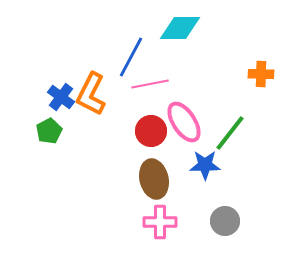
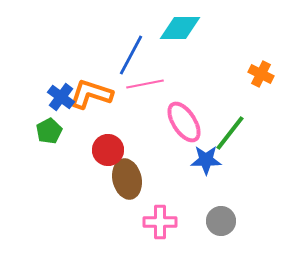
blue line: moved 2 px up
orange cross: rotated 25 degrees clockwise
pink line: moved 5 px left
orange L-shape: rotated 81 degrees clockwise
red circle: moved 43 px left, 19 px down
blue star: moved 1 px right, 5 px up
brown ellipse: moved 27 px left
gray circle: moved 4 px left
